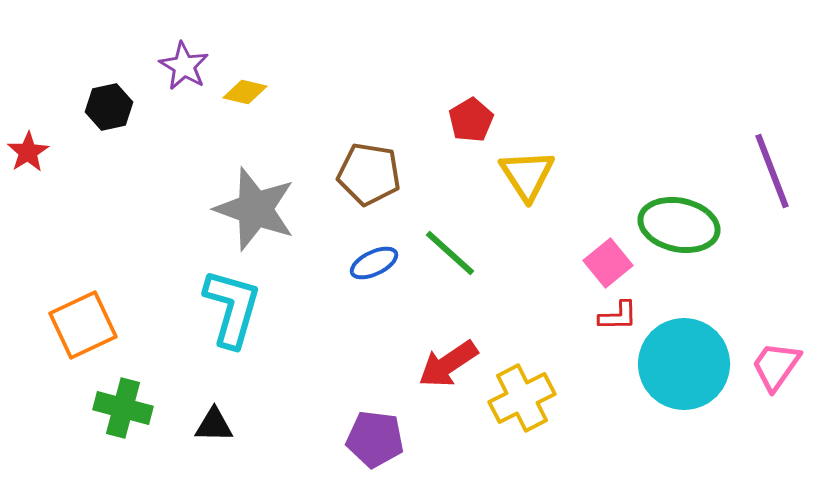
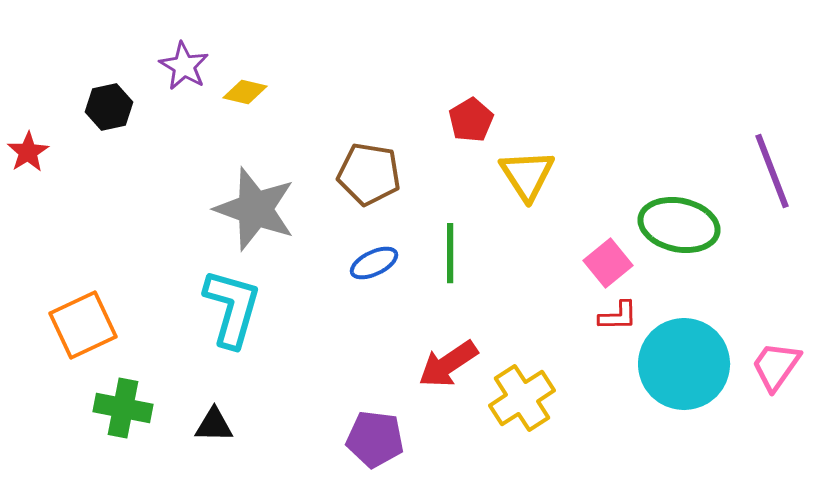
green line: rotated 48 degrees clockwise
yellow cross: rotated 6 degrees counterclockwise
green cross: rotated 4 degrees counterclockwise
